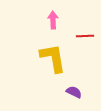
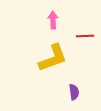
yellow L-shape: rotated 80 degrees clockwise
purple semicircle: rotated 56 degrees clockwise
